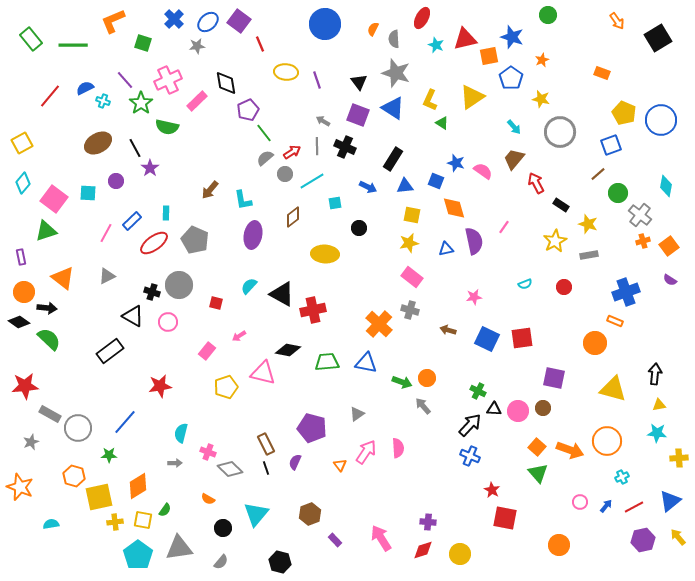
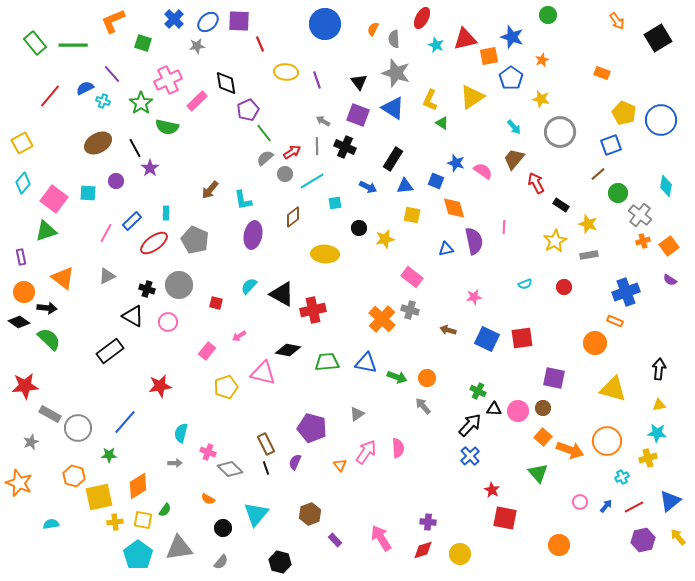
purple square at (239, 21): rotated 35 degrees counterclockwise
green rectangle at (31, 39): moved 4 px right, 4 px down
purple line at (125, 80): moved 13 px left, 6 px up
pink line at (504, 227): rotated 32 degrees counterclockwise
yellow star at (409, 243): moved 24 px left, 4 px up
black cross at (152, 292): moved 5 px left, 3 px up
orange cross at (379, 324): moved 3 px right, 5 px up
black arrow at (655, 374): moved 4 px right, 5 px up
green arrow at (402, 382): moved 5 px left, 5 px up
orange square at (537, 447): moved 6 px right, 10 px up
blue cross at (470, 456): rotated 24 degrees clockwise
yellow cross at (679, 458): moved 31 px left; rotated 12 degrees counterclockwise
orange star at (20, 487): moved 1 px left, 4 px up
